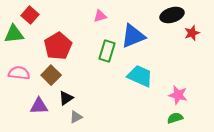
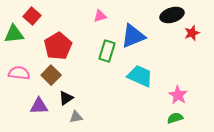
red square: moved 2 px right, 1 px down
pink star: rotated 18 degrees clockwise
gray triangle: rotated 16 degrees clockwise
